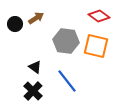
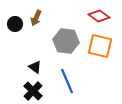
brown arrow: rotated 147 degrees clockwise
orange square: moved 4 px right
blue line: rotated 15 degrees clockwise
